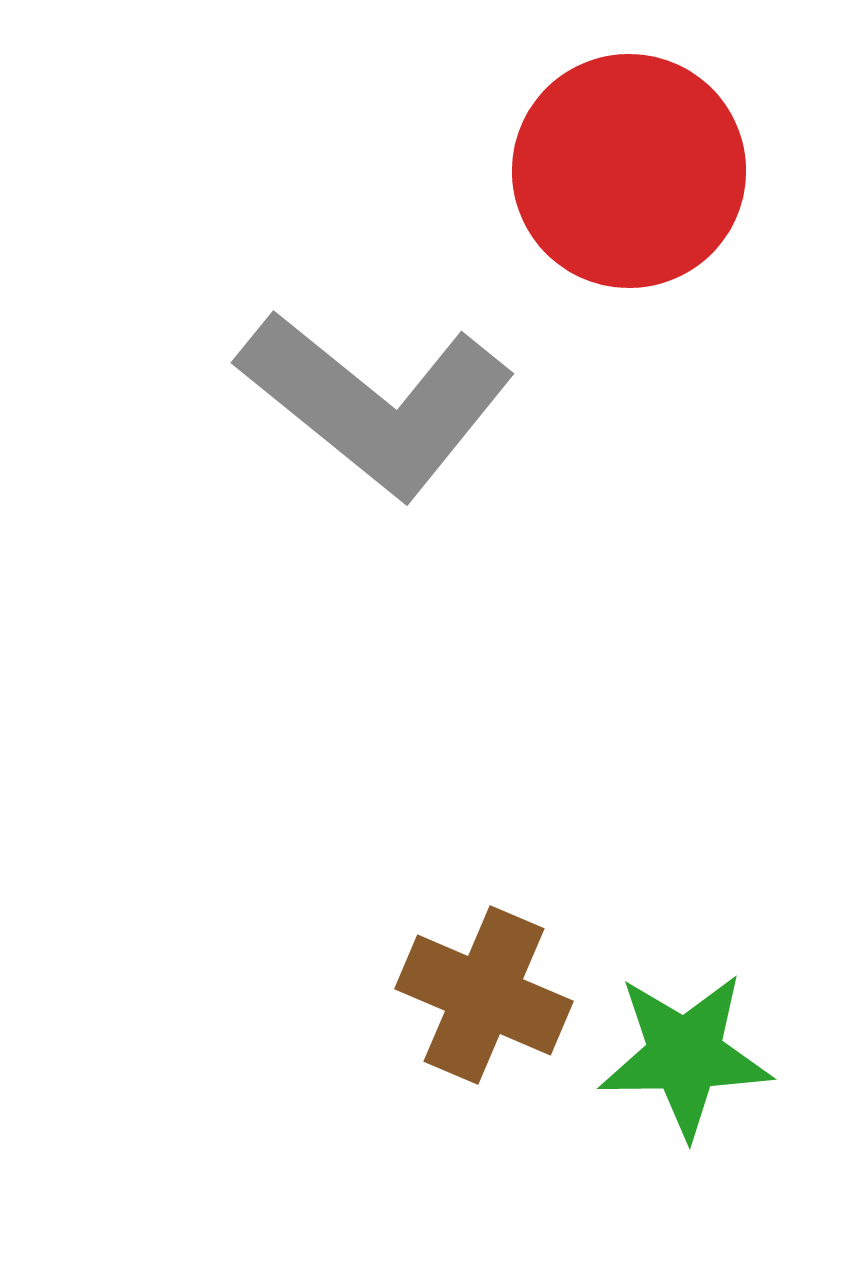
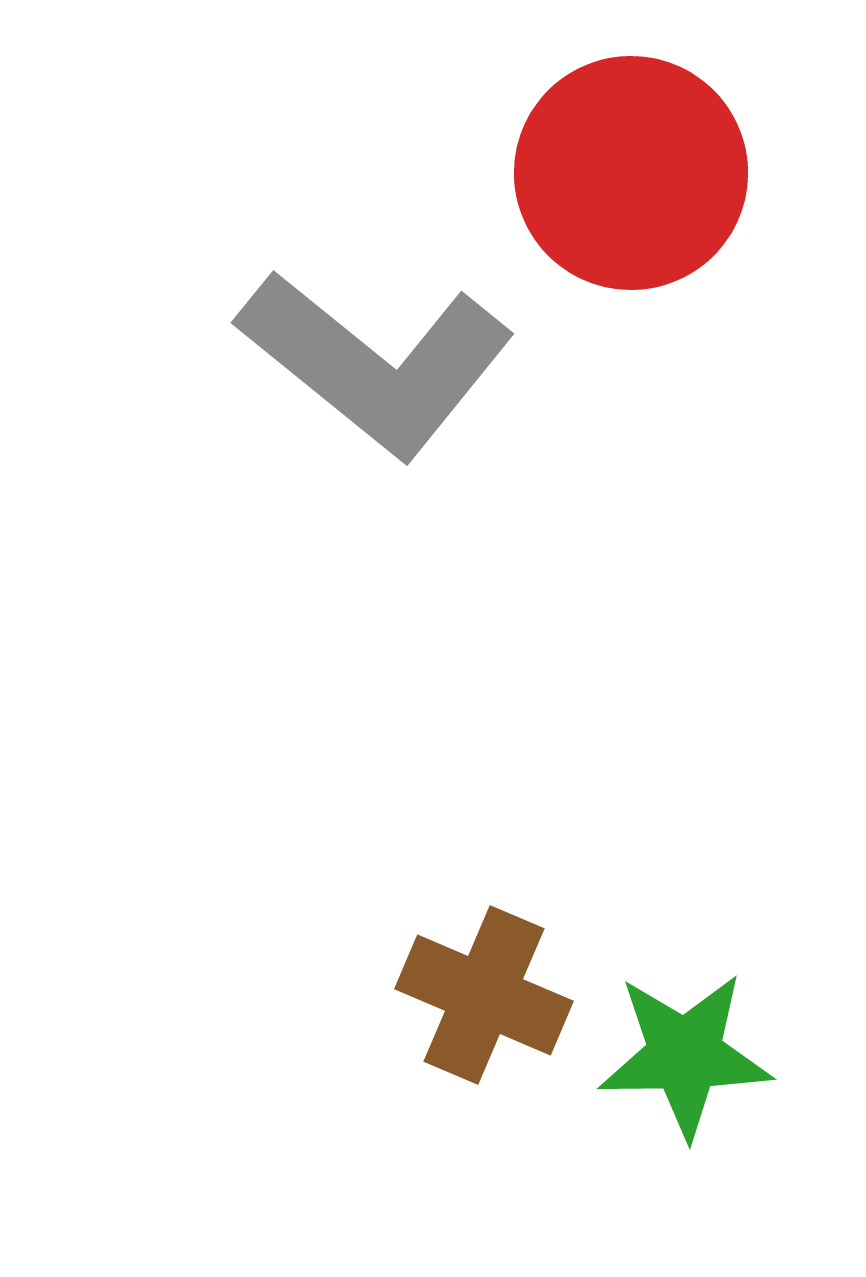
red circle: moved 2 px right, 2 px down
gray L-shape: moved 40 px up
